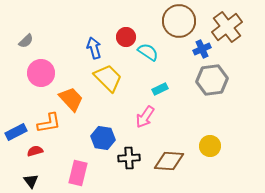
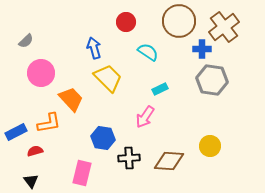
brown cross: moved 3 px left
red circle: moved 15 px up
blue cross: rotated 24 degrees clockwise
gray hexagon: rotated 16 degrees clockwise
pink rectangle: moved 4 px right
